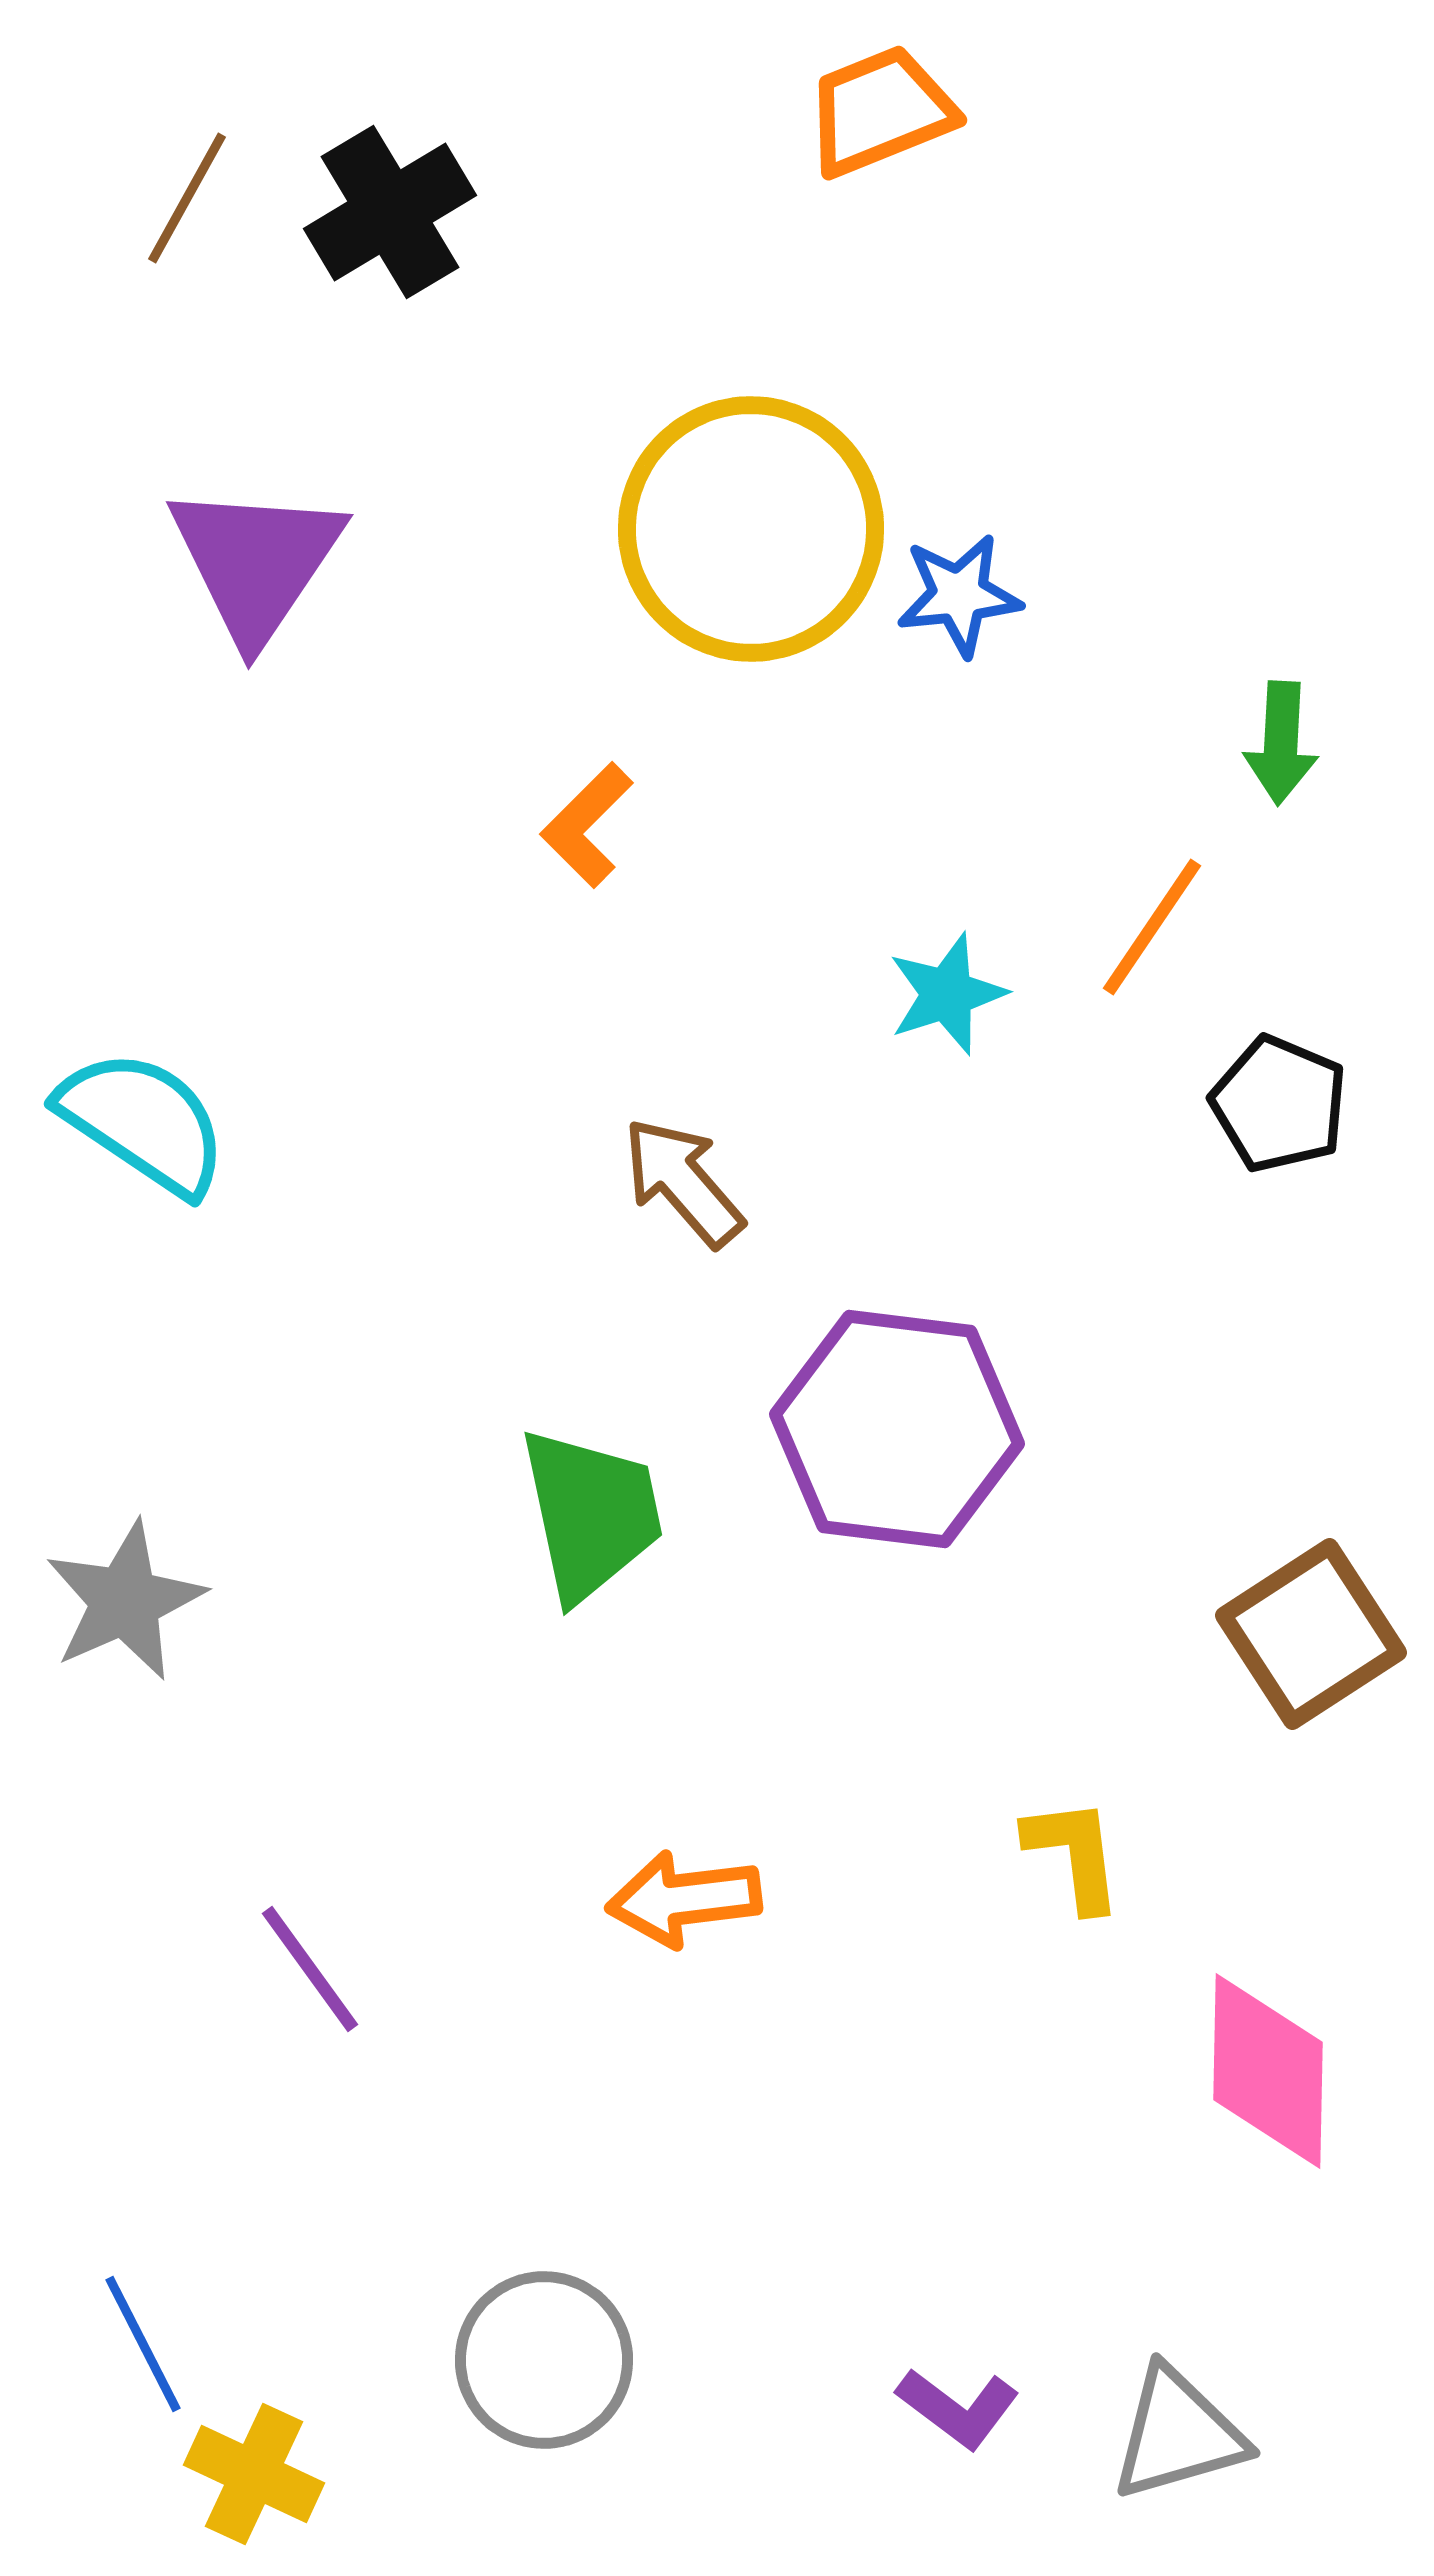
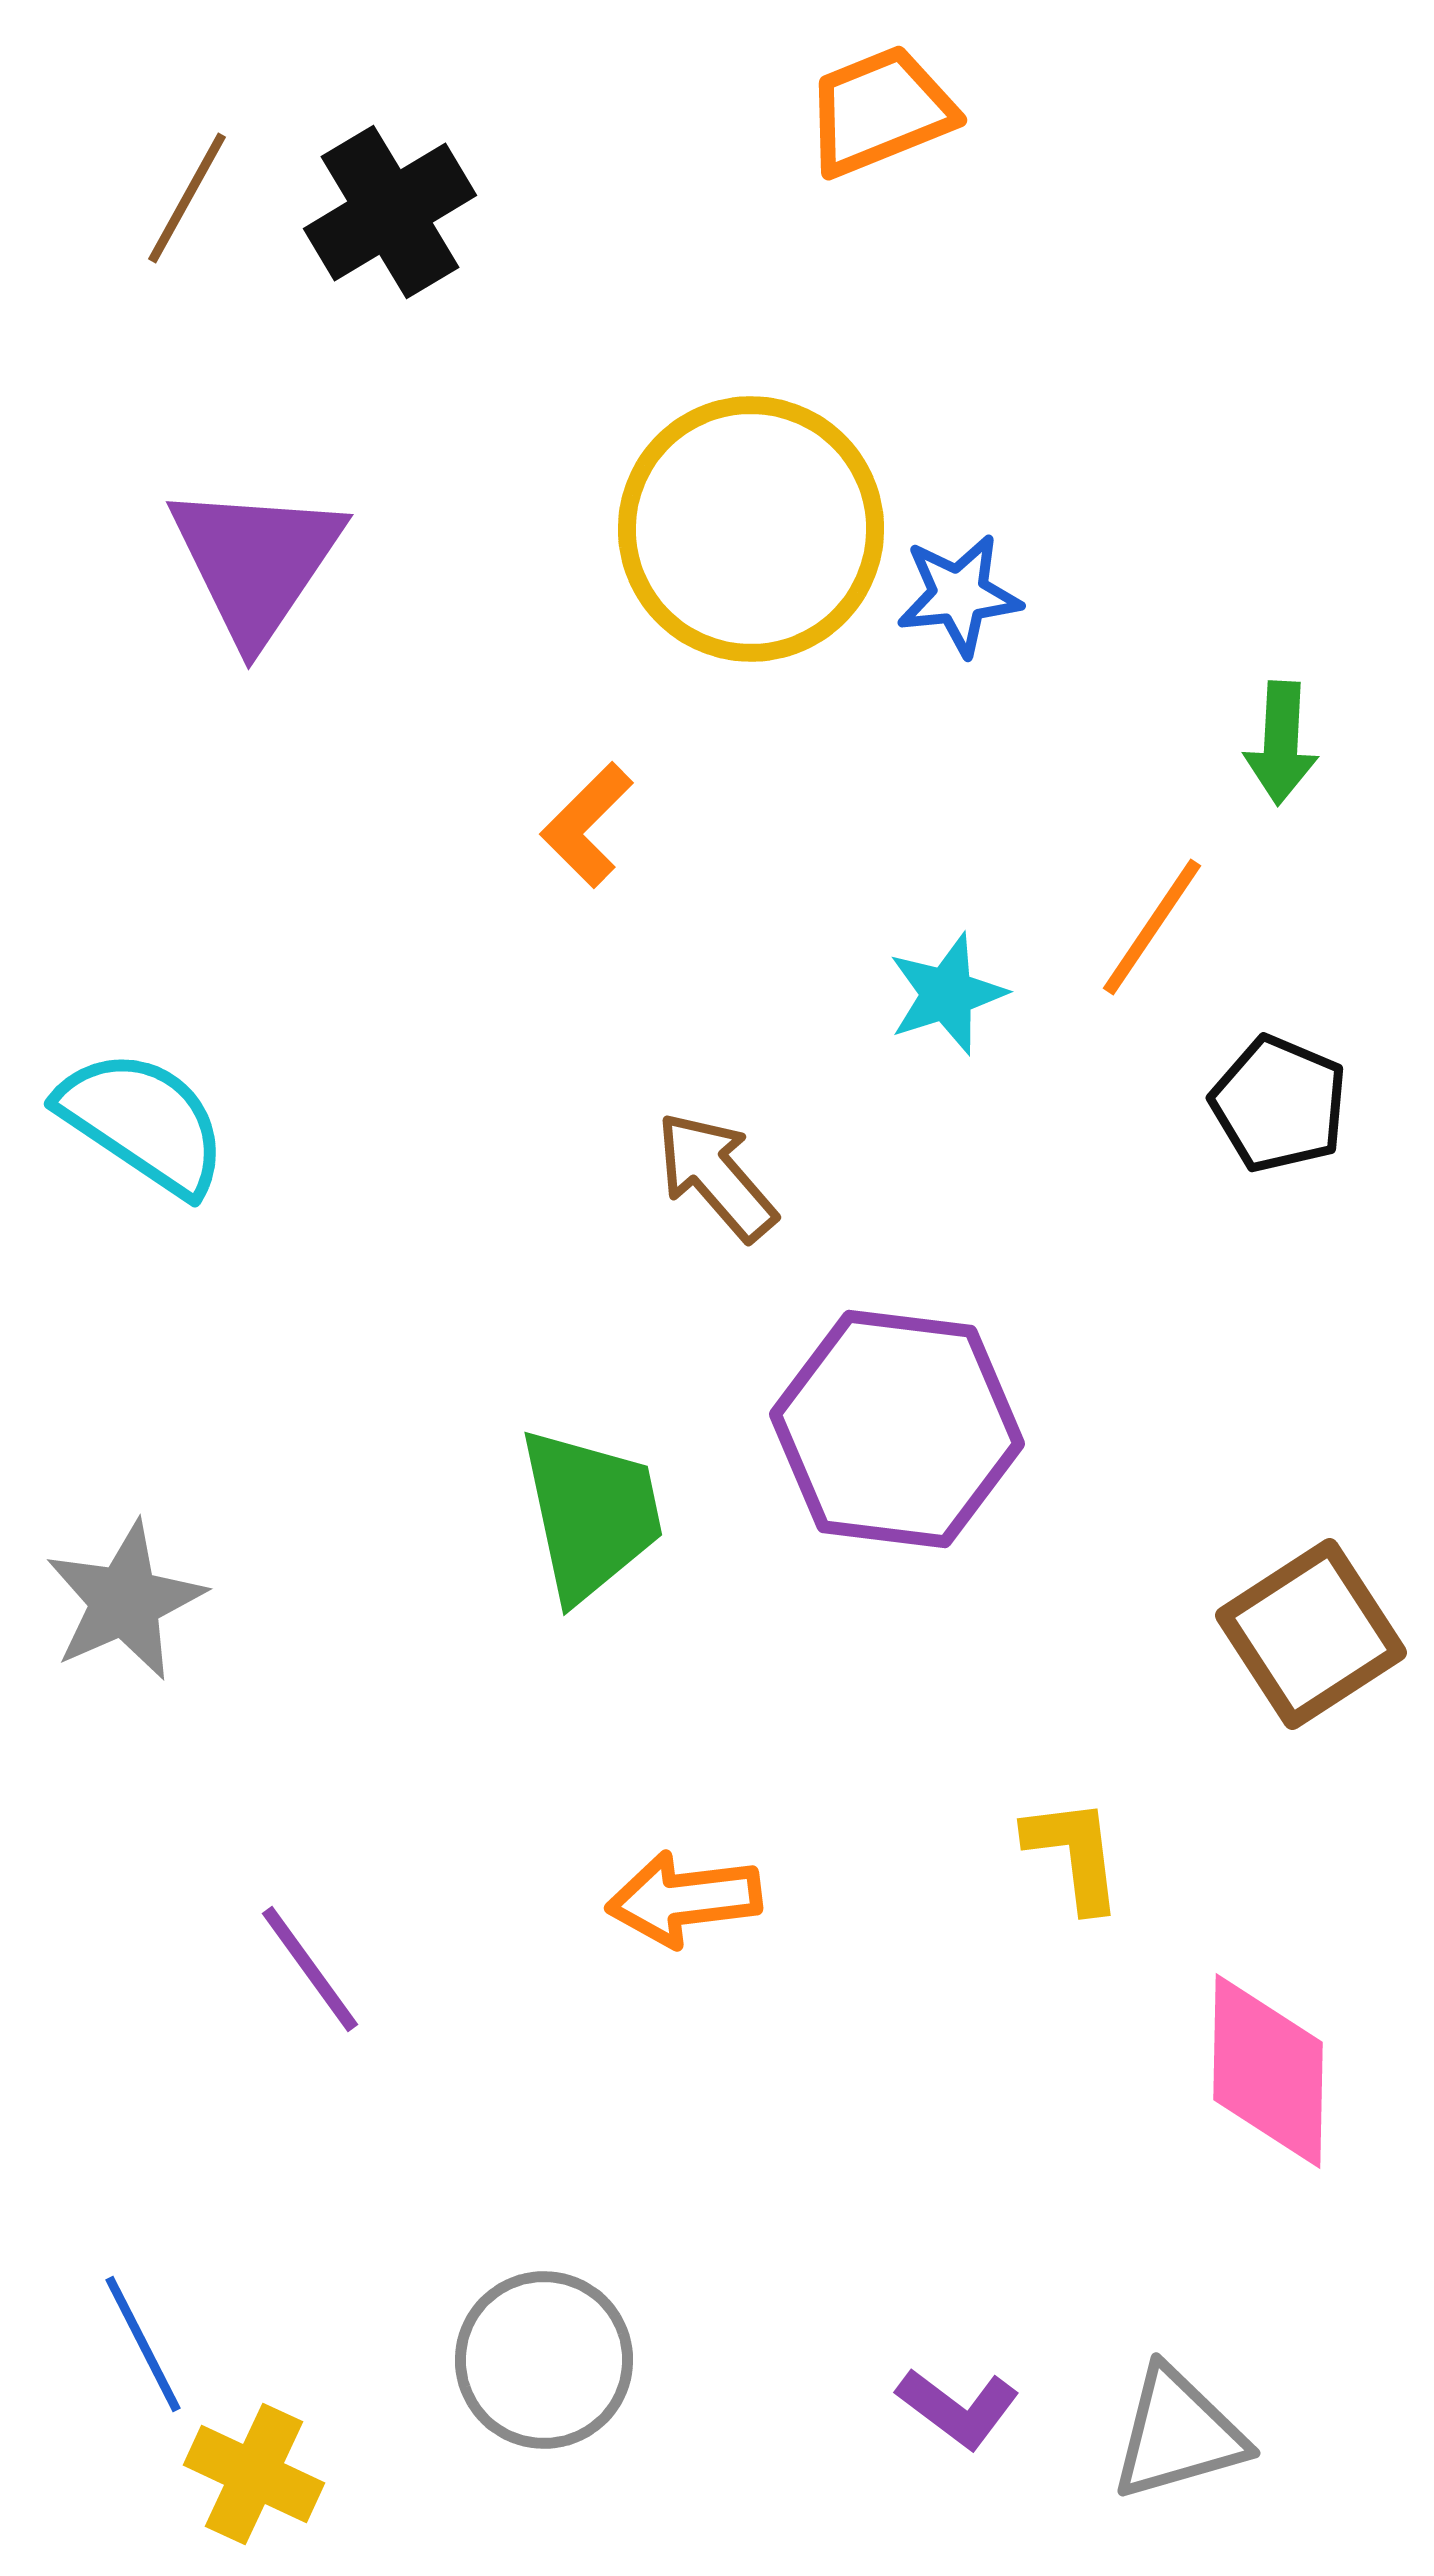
brown arrow: moved 33 px right, 6 px up
